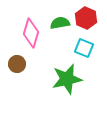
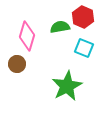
red hexagon: moved 3 px left, 1 px up
green semicircle: moved 4 px down
pink diamond: moved 4 px left, 3 px down
green star: moved 7 px down; rotated 16 degrees counterclockwise
